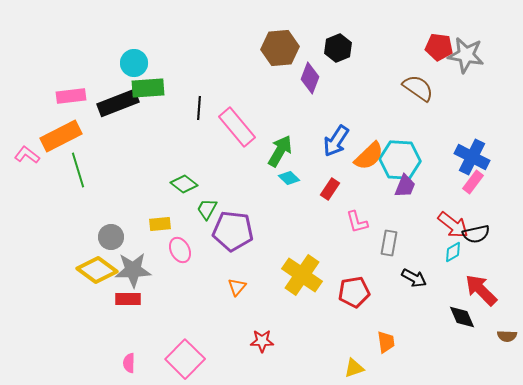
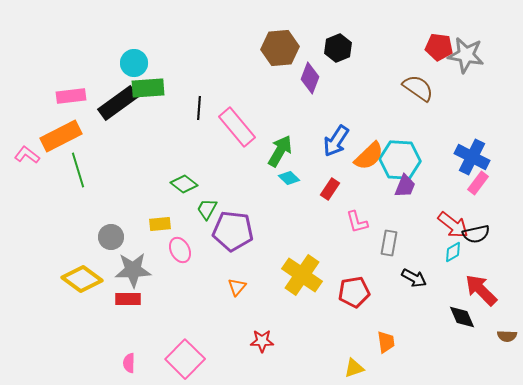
black rectangle at (118, 103): rotated 15 degrees counterclockwise
pink rectangle at (473, 182): moved 5 px right, 1 px down
yellow diamond at (97, 270): moved 15 px left, 9 px down
